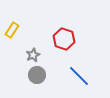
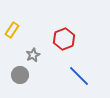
red hexagon: rotated 20 degrees clockwise
gray circle: moved 17 px left
